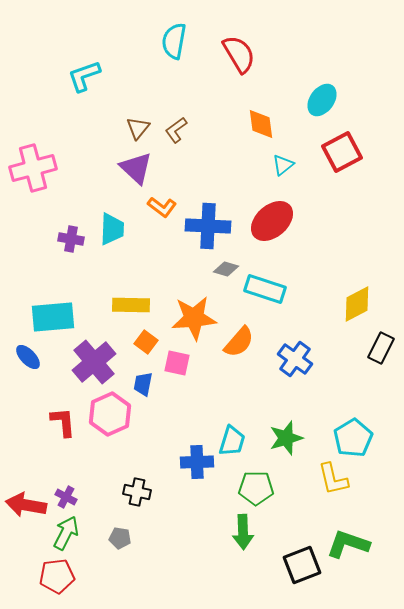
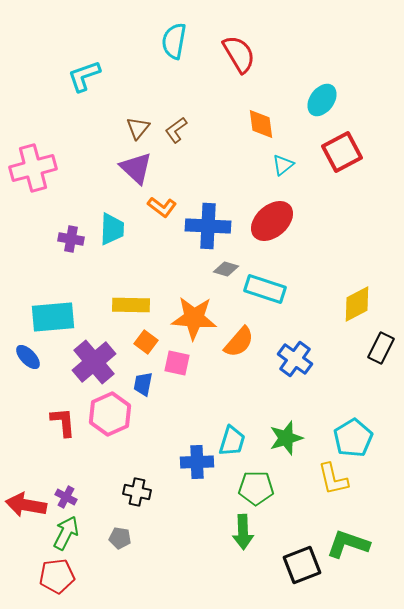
orange star at (194, 318): rotated 9 degrees clockwise
